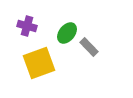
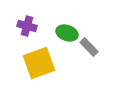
green ellipse: rotated 70 degrees clockwise
